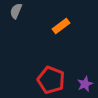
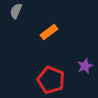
orange rectangle: moved 12 px left, 6 px down
purple star: moved 18 px up
